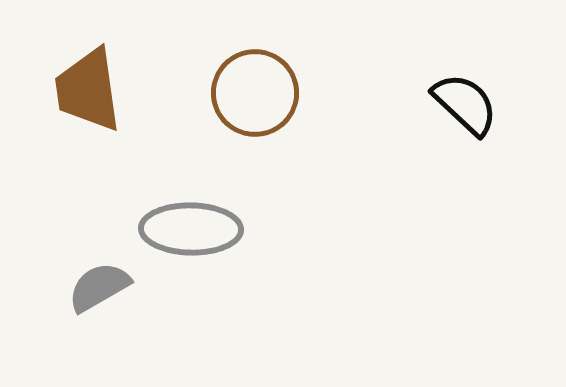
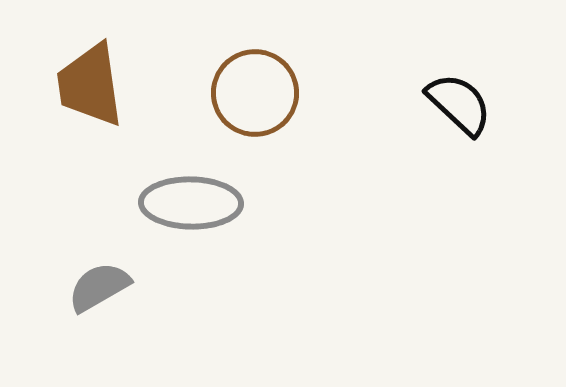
brown trapezoid: moved 2 px right, 5 px up
black semicircle: moved 6 px left
gray ellipse: moved 26 px up
